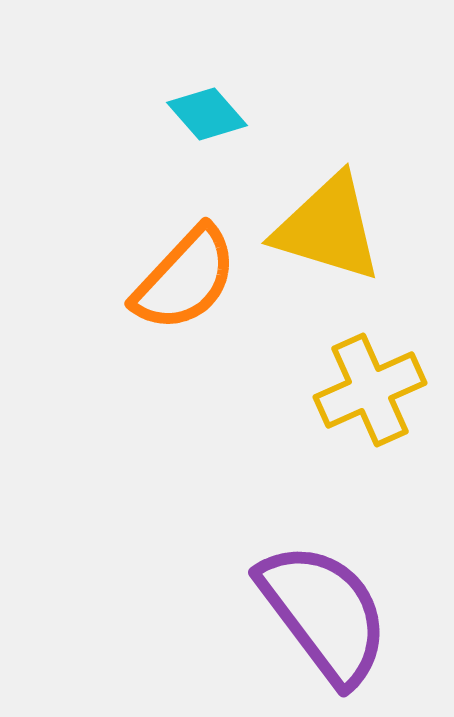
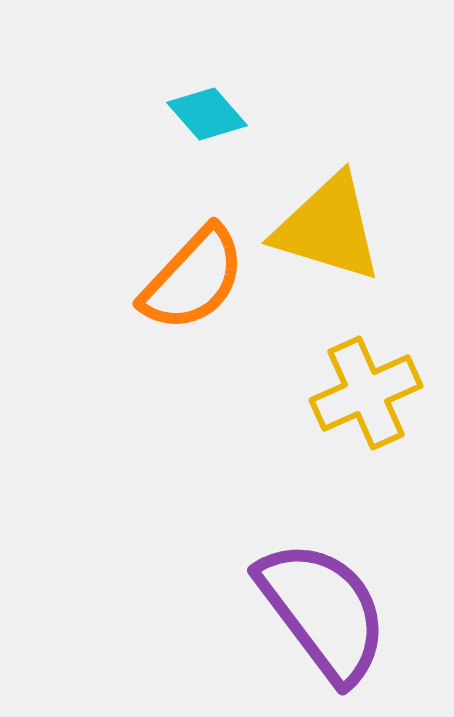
orange semicircle: moved 8 px right
yellow cross: moved 4 px left, 3 px down
purple semicircle: moved 1 px left, 2 px up
